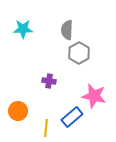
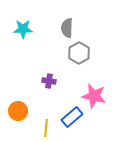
gray semicircle: moved 2 px up
